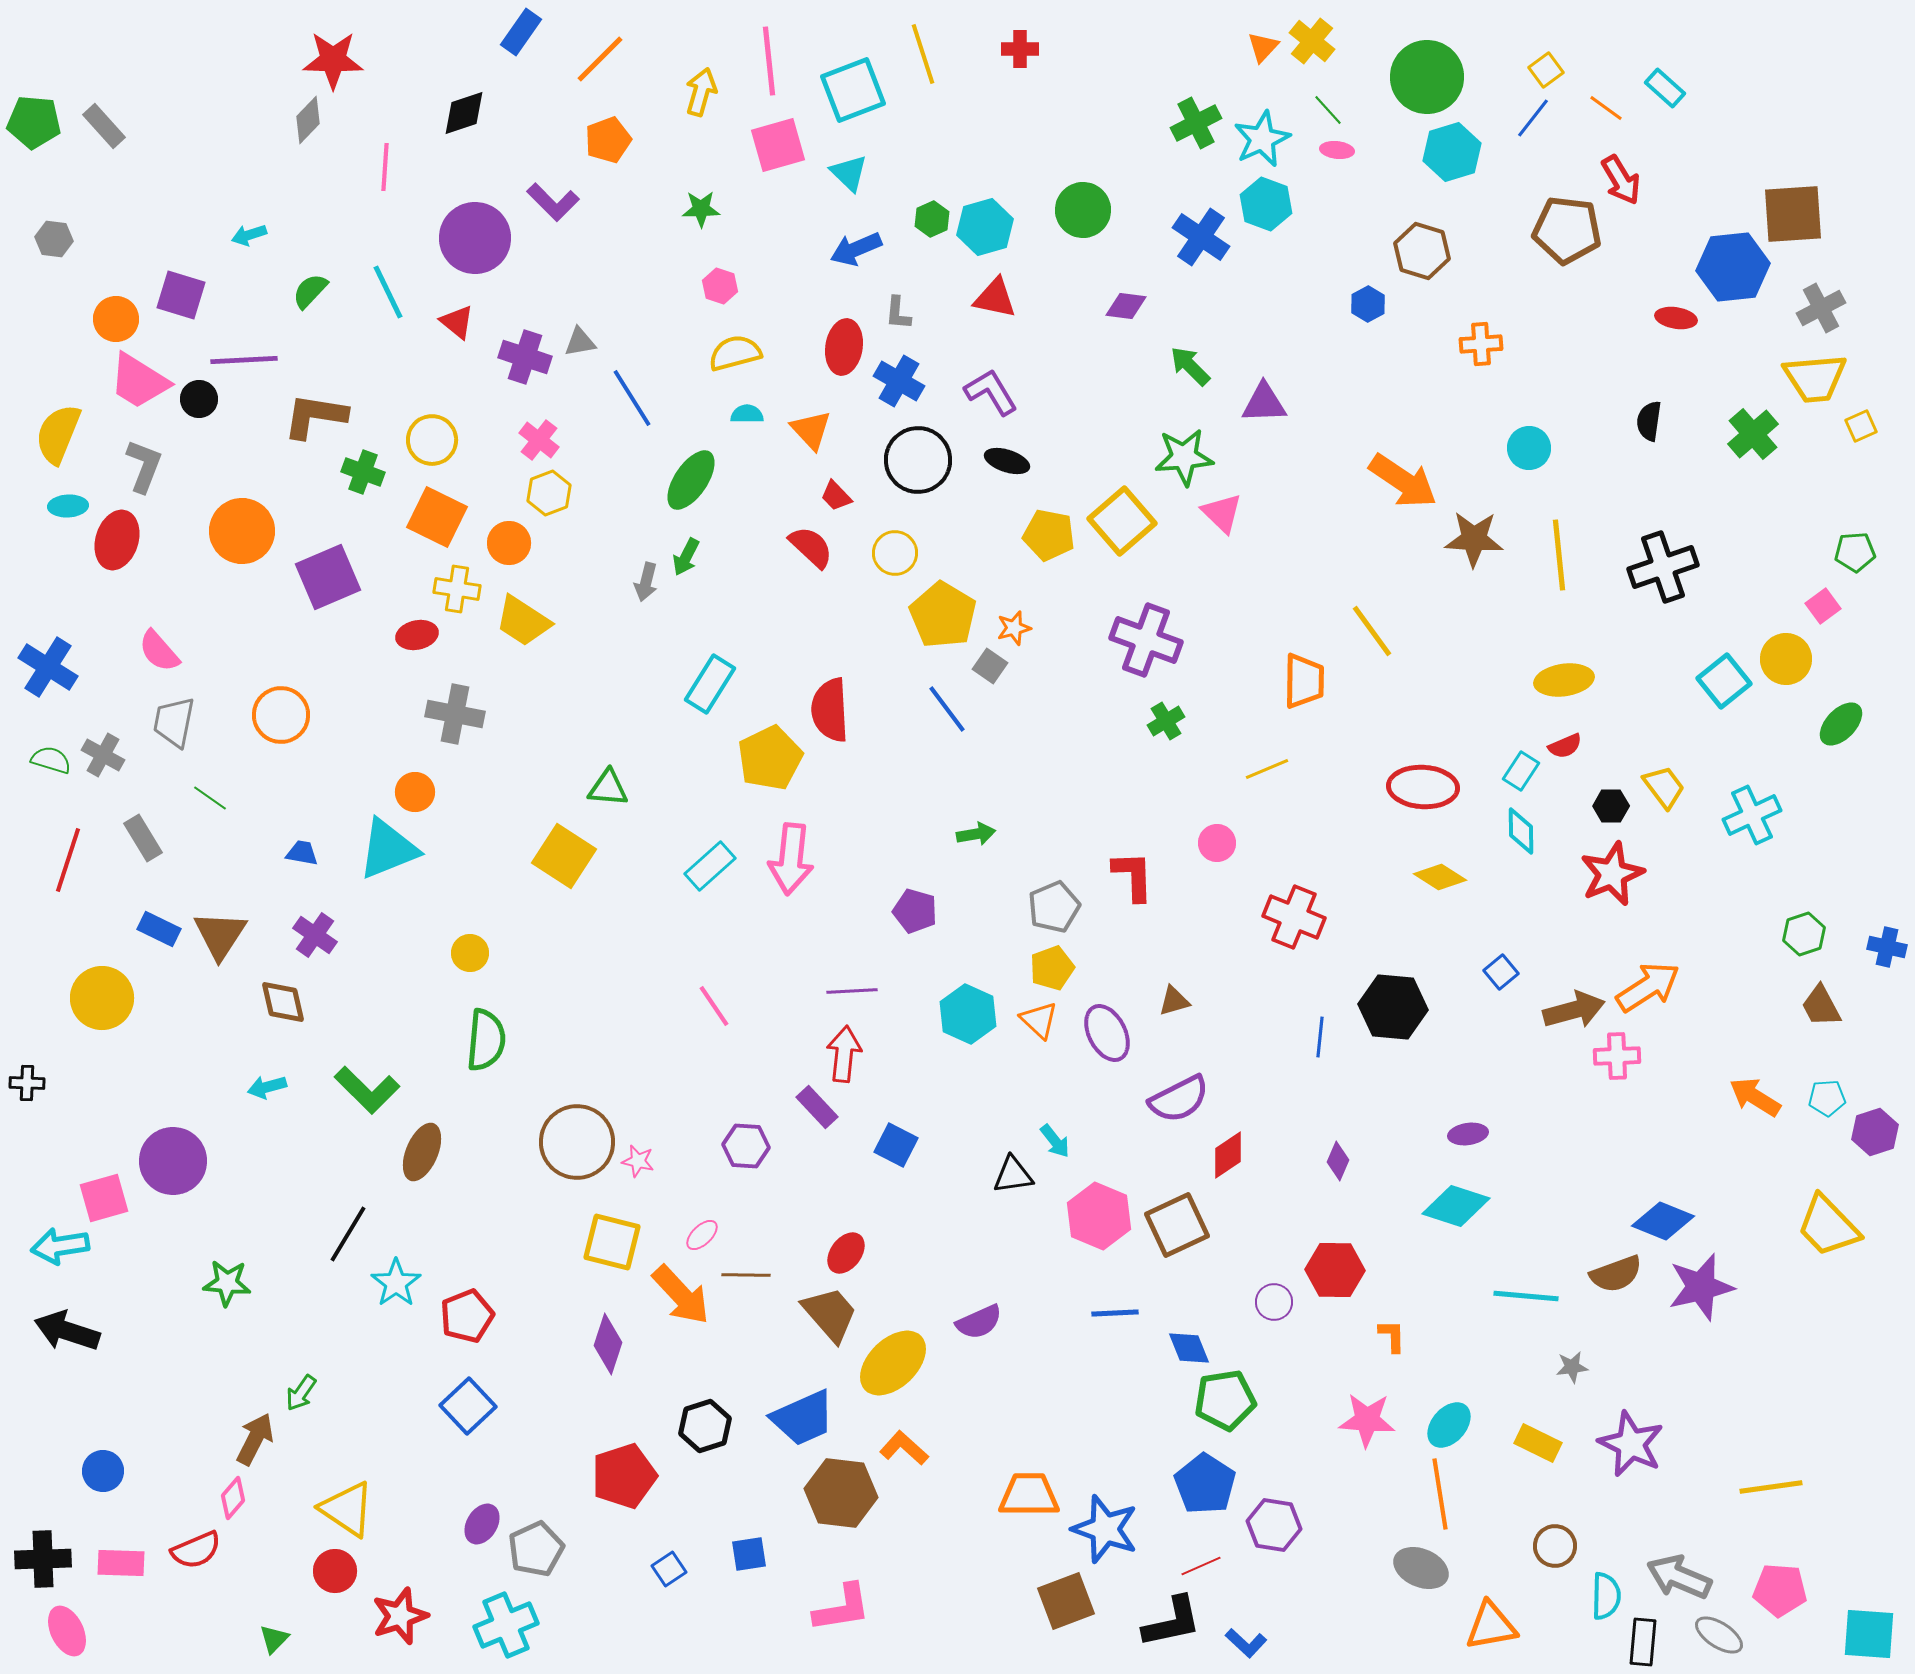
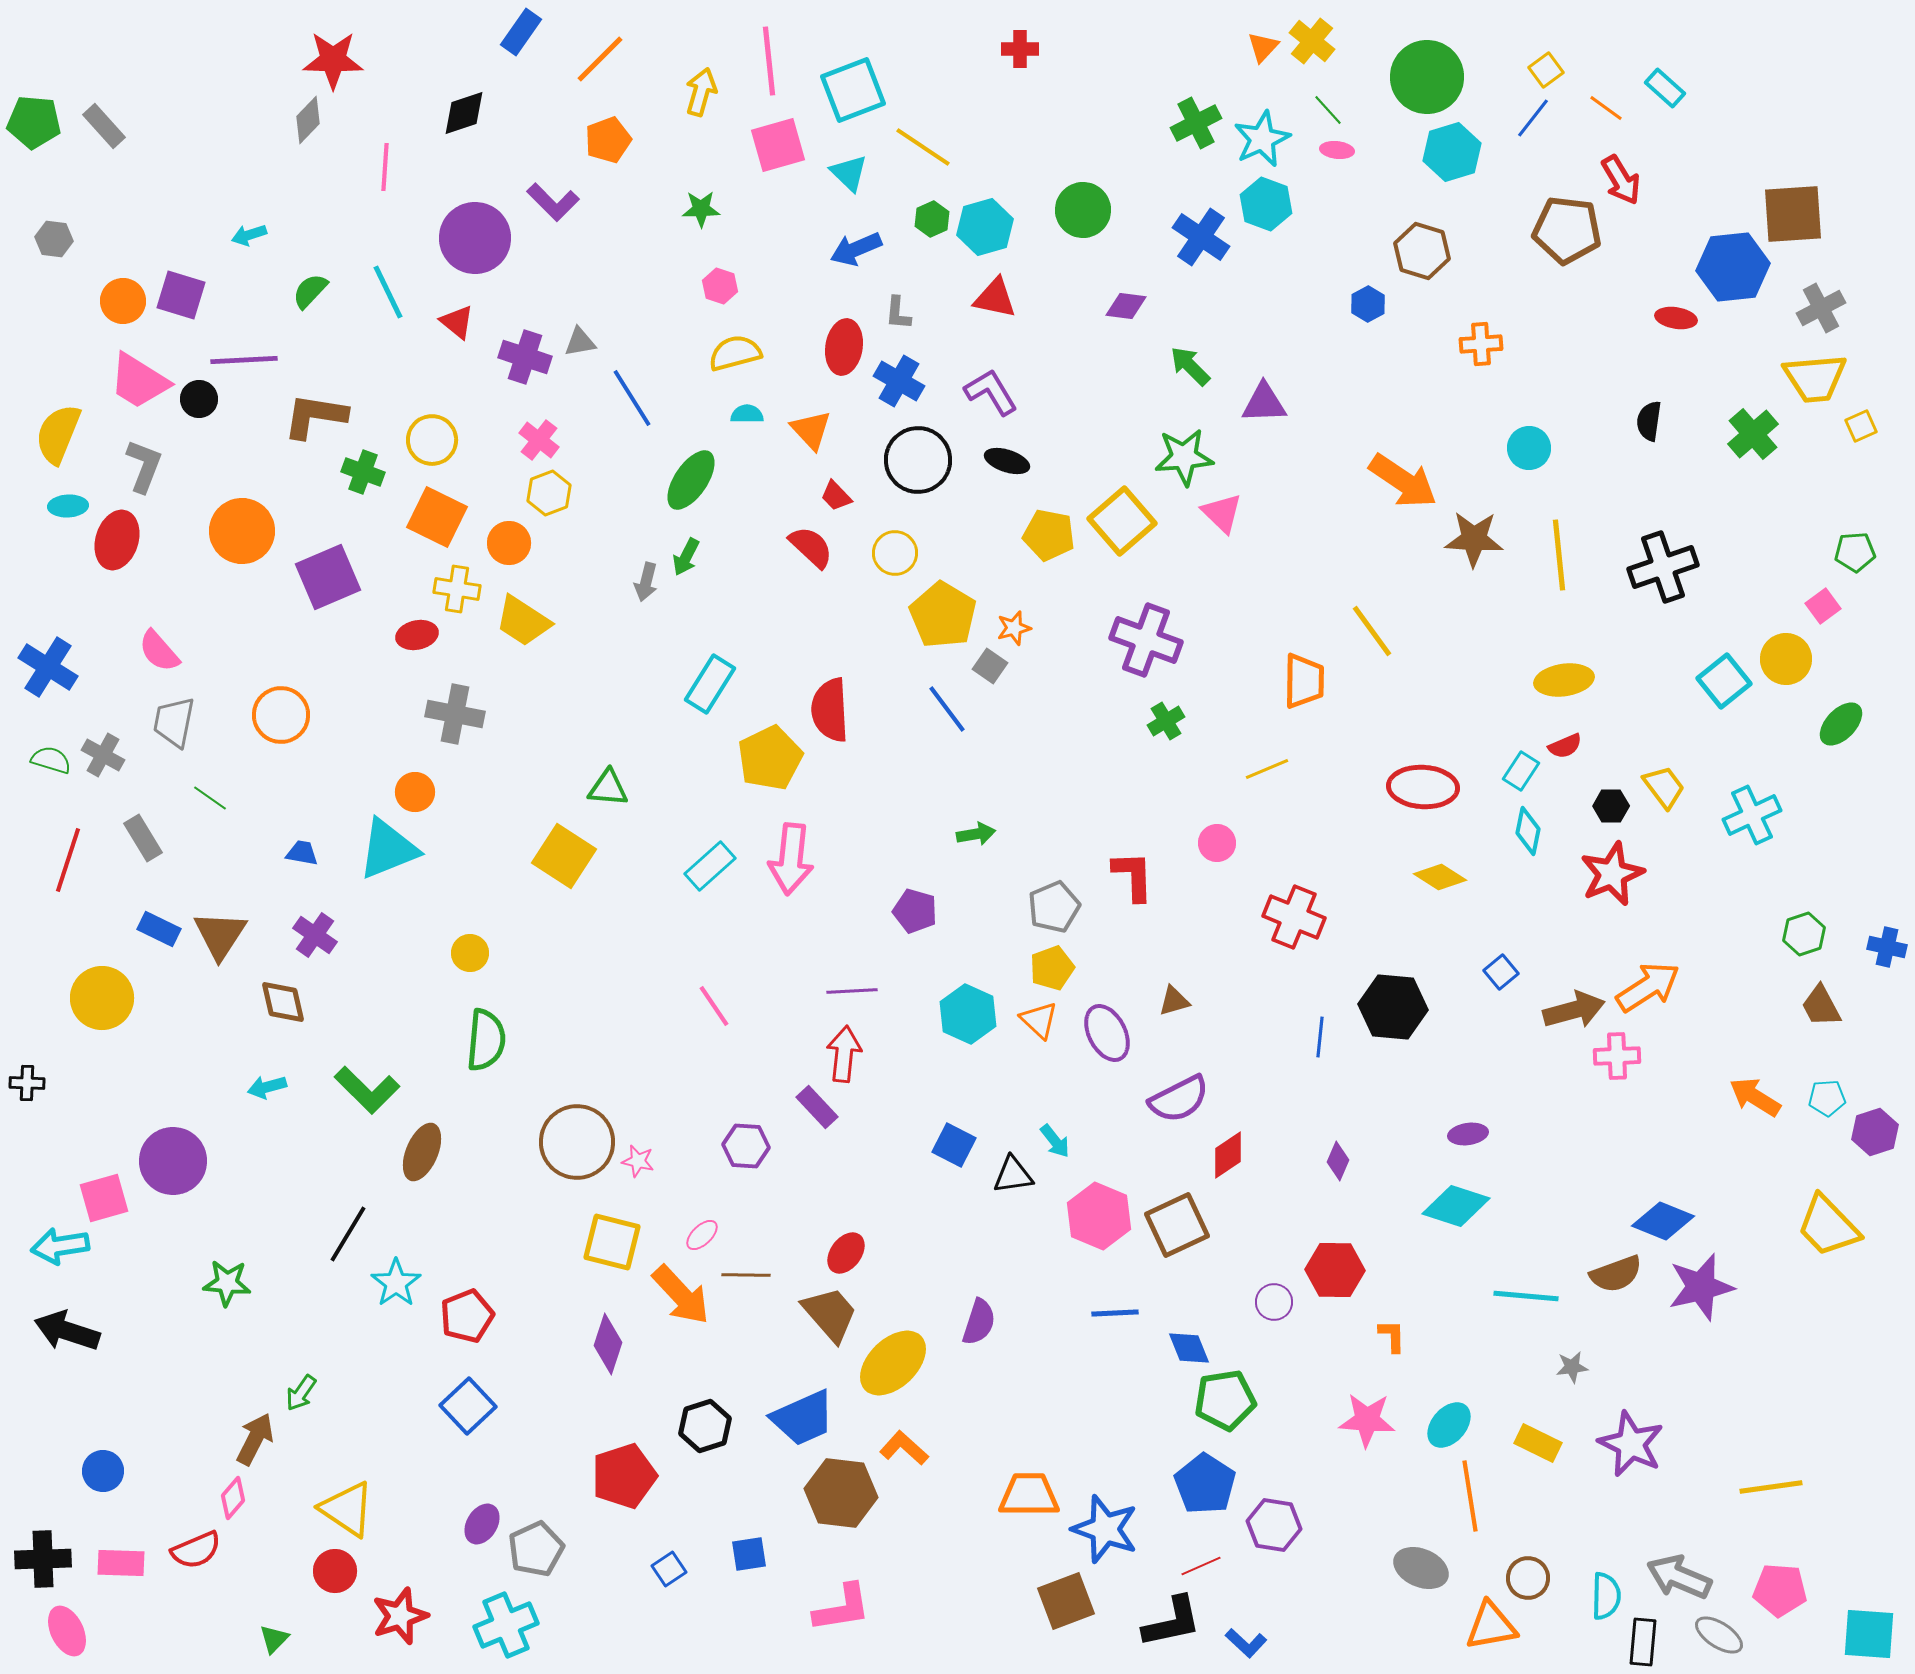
yellow line at (923, 54): moved 93 px down; rotated 38 degrees counterclockwise
orange circle at (116, 319): moved 7 px right, 18 px up
cyan diamond at (1521, 831): moved 7 px right; rotated 12 degrees clockwise
blue square at (896, 1145): moved 58 px right
purple semicircle at (979, 1322): rotated 48 degrees counterclockwise
orange line at (1440, 1494): moved 30 px right, 2 px down
brown circle at (1555, 1546): moved 27 px left, 32 px down
